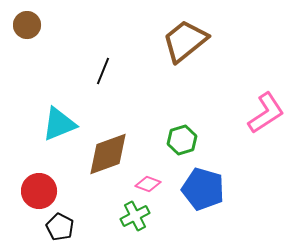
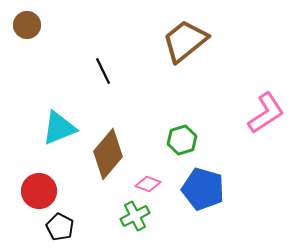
black line: rotated 48 degrees counterclockwise
cyan triangle: moved 4 px down
brown diamond: rotated 30 degrees counterclockwise
